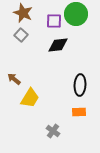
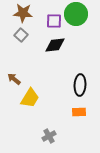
brown star: rotated 18 degrees counterclockwise
black diamond: moved 3 px left
gray cross: moved 4 px left, 5 px down; rotated 24 degrees clockwise
